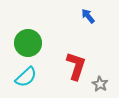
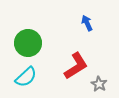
blue arrow: moved 1 px left, 7 px down; rotated 14 degrees clockwise
red L-shape: rotated 40 degrees clockwise
gray star: moved 1 px left
